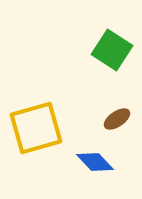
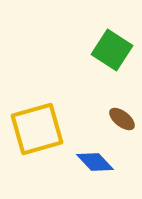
brown ellipse: moved 5 px right; rotated 72 degrees clockwise
yellow square: moved 1 px right, 1 px down
